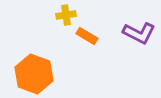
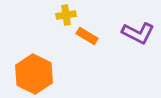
purple L-shape: moved 1 px left
orange hexagon: rotated 6 degrees clockwise
